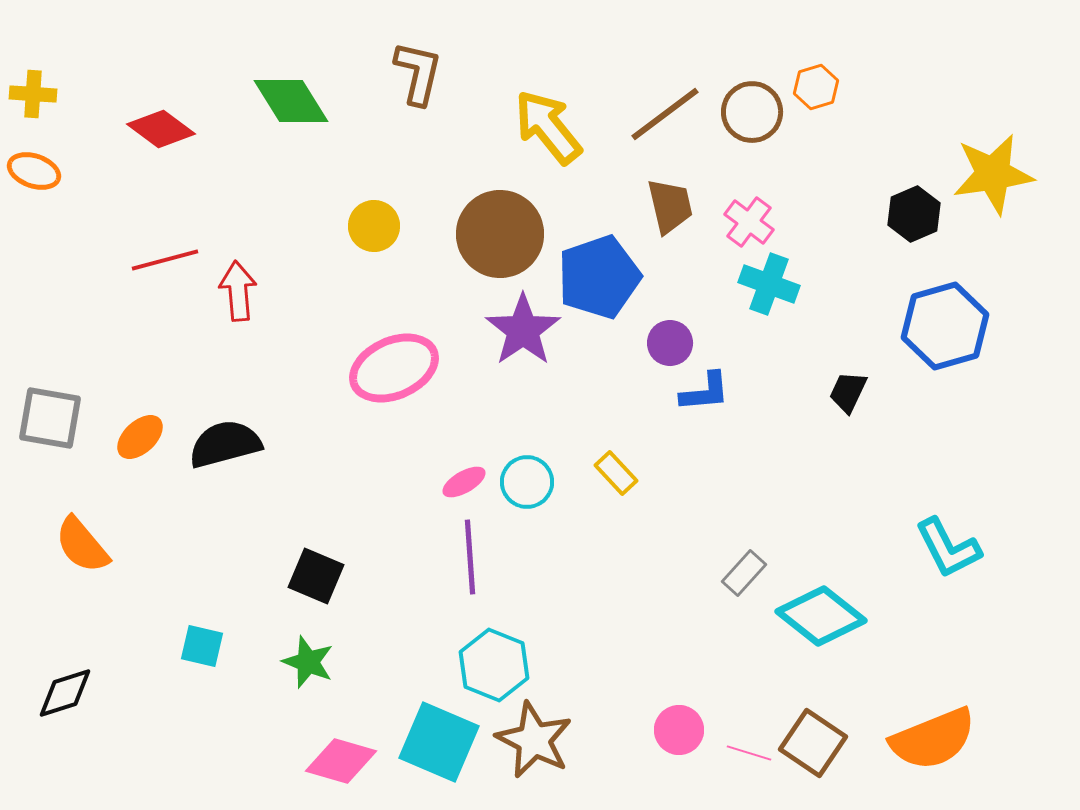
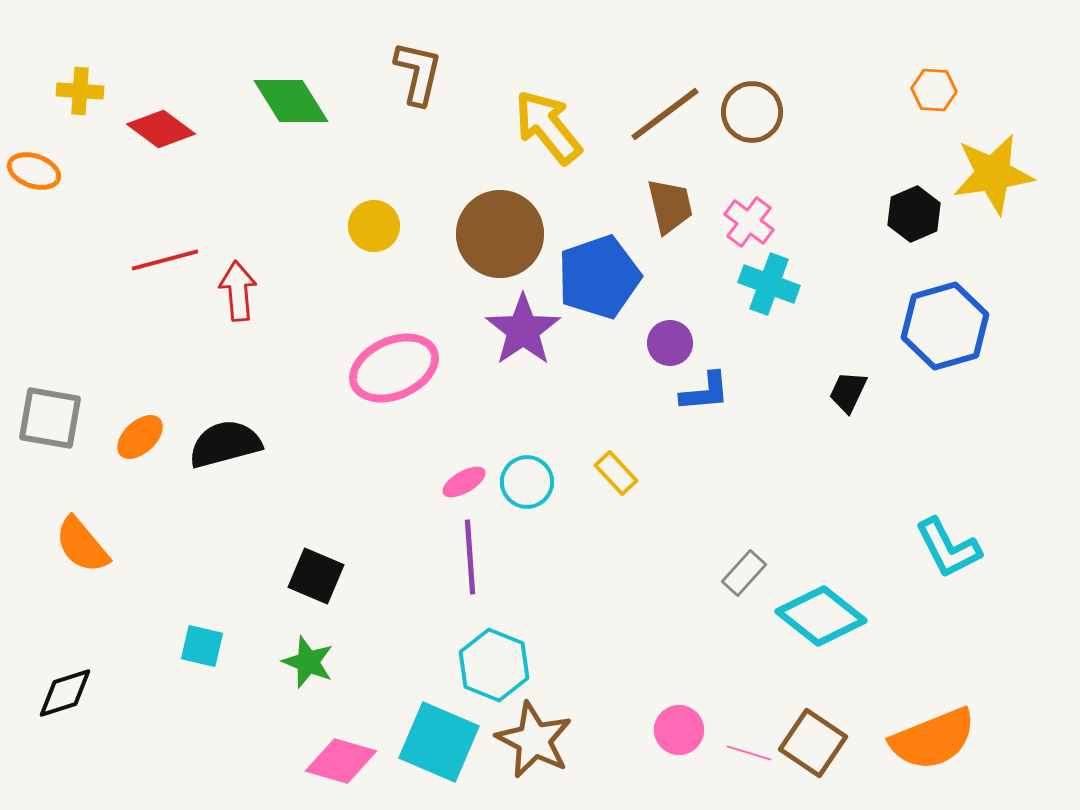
orange hexagon at (816, 87): moved 118 px right, 3 px down; rotated 21 degrees clockwise
yellow cross at (33, 94): moved 47 px right, 3 px up
